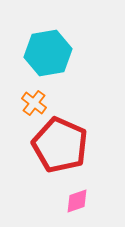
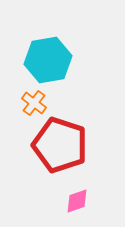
cyan hexagon: moved 7 px down
red pentagon: rotated 6 degrees counterclockwise
